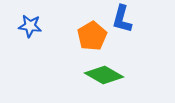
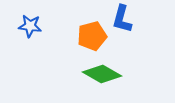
orange pentagon: rotated 16 degrees clockwise
green diamond: moved 2 px left, 1 px up
